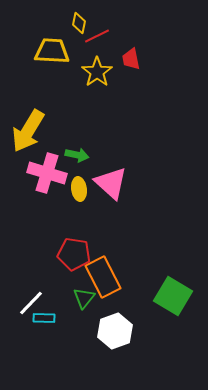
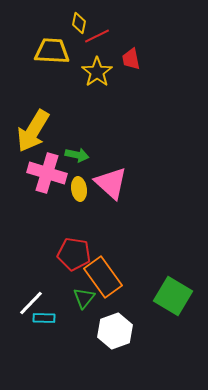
yellow arrow: moved 5 px right
orange rectangle: rotated 9 degrees counterclockwise
